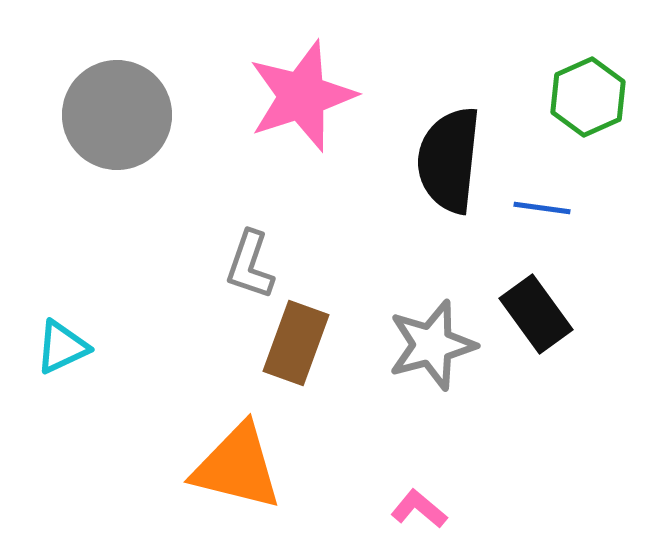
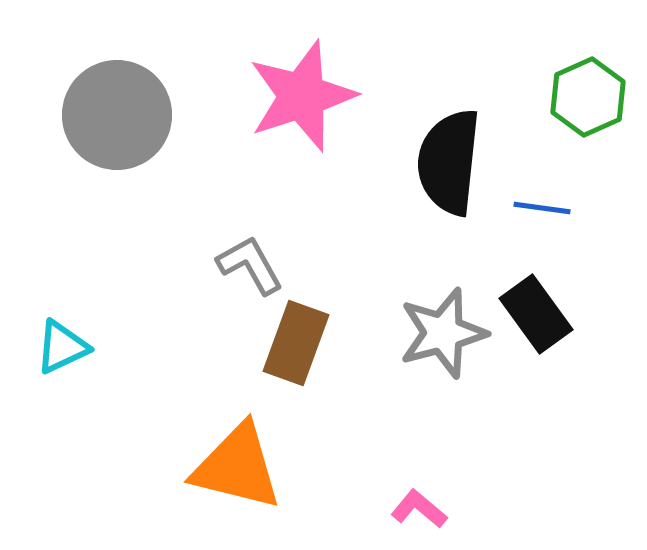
black semicircle: moved 2 px down
gray L-shape: rotated 132 degrees clockwise
gray star: moved 11 px right, 12 px up
